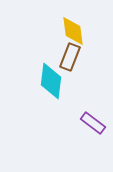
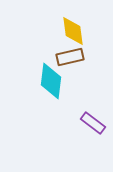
brown rectangle: rotated 56 degrees clockwise
